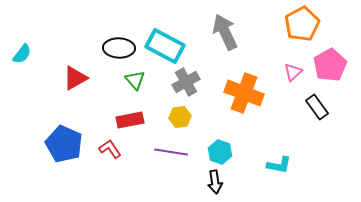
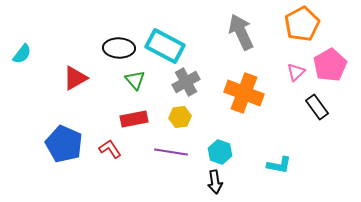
gray arrow: moved 16 px right
pink triangle: moved 3 px right
red rectangle: moved 4 px right, 1 px up
